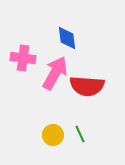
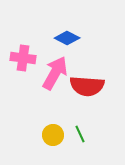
blue diamond: rotated 55 degrees counterclockwise
